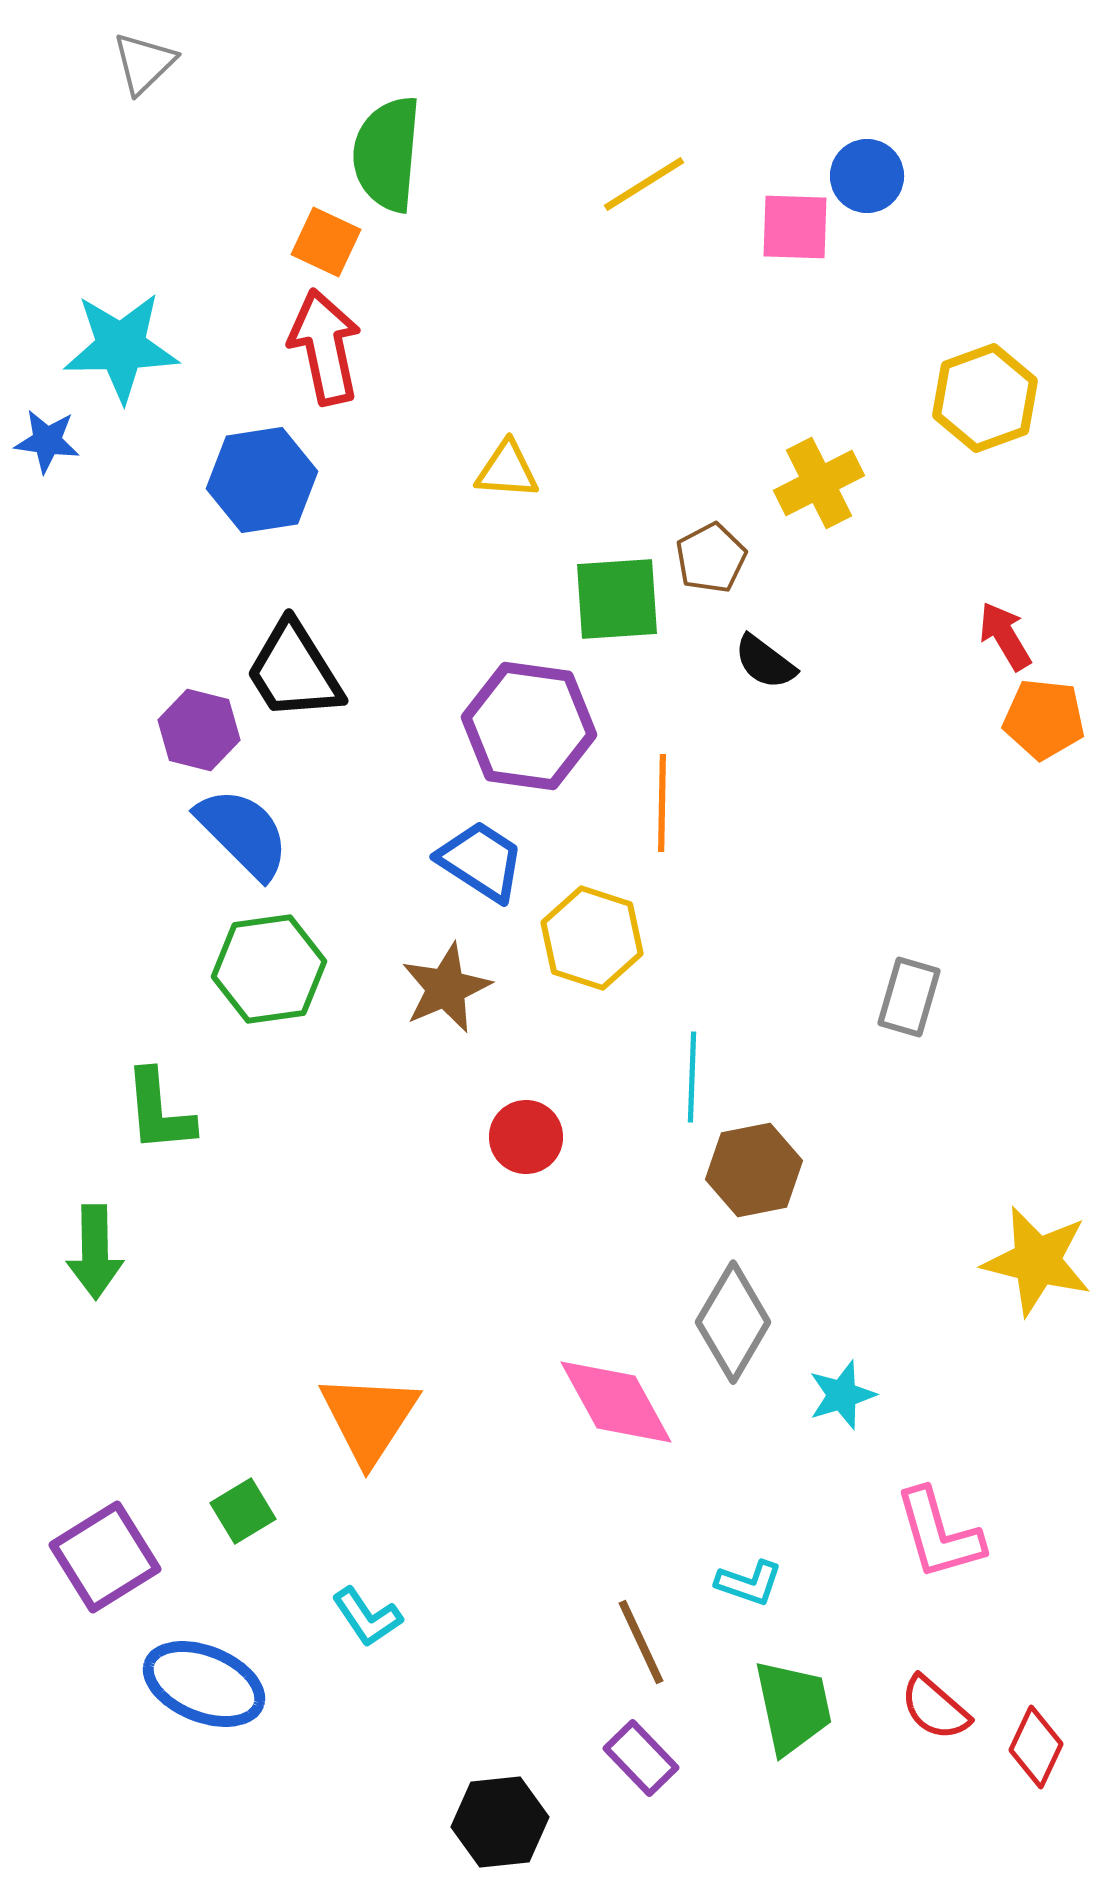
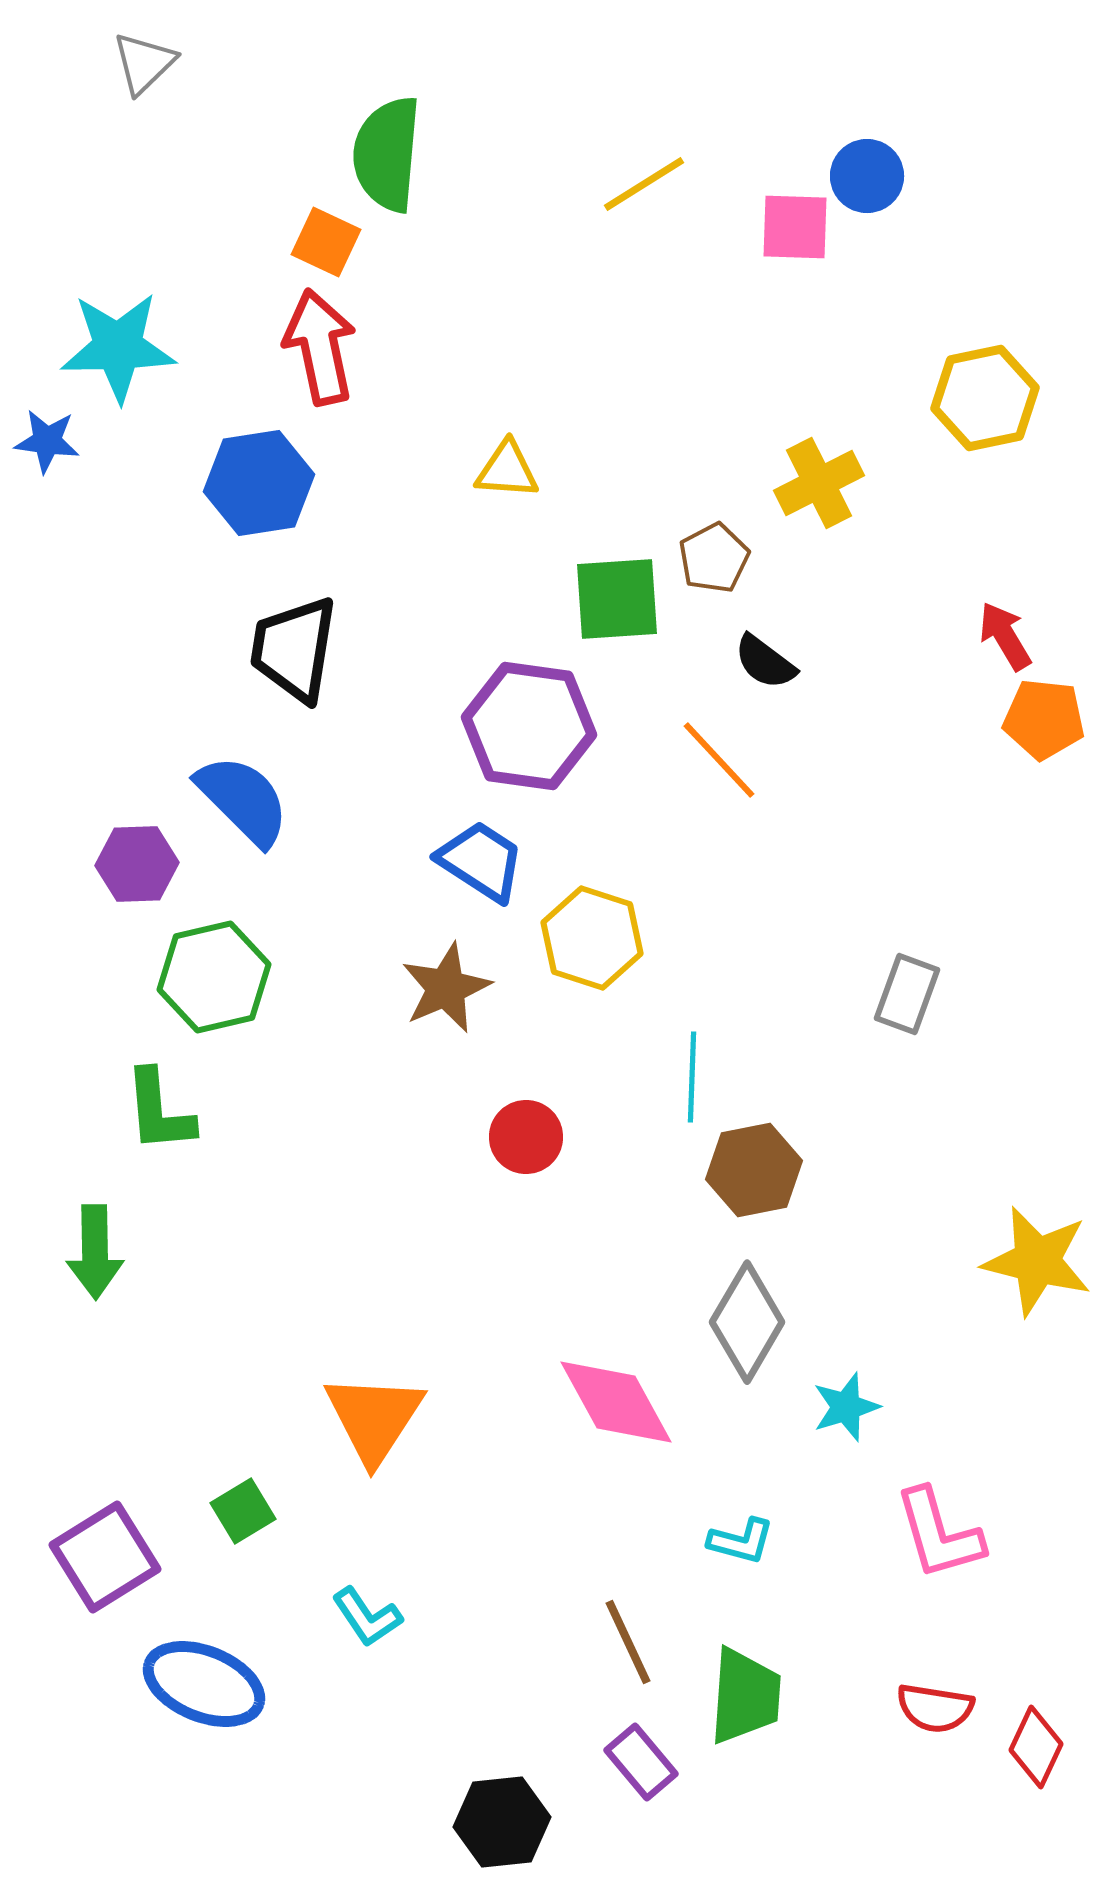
cyan star at (121, 347): moved 3 px left
red arrow at (325, 347): moved 5 px left
yellow hexagon at (985, 398): rotated 8 degrees clockwise
blue hexagon at (262, 480): moved 3 px left, 3 px down
brown pentagon at (711, 558): moved 3 px right
black trapezoid at (294, 671): moved 22 px up; rotated 41 degrees clockwise
purple hexagon at (199, 730): moved 62 px left, 134 px down; rotated 16 degrees counterclockwise
orange line at (662, 803): moved 57 px right, 43 px up; rotated 44 degrees counterclockwise
blue semicircle at (243, 833): moved 33 px up
green hexagon at (269, 969): moved 55 px left, 8 px down; rotated 5 degrees counterclockwise
gray rectangle at (909, 997): moved 2 px left, 3 px up; rotated 4 degrees clockwise
gray diamond at (733, 1322): moved 14 px right
cyan star at (842, 1395): moved 4 px right, 12 px down
orange triangle at (369, 1418): moved 5 px right
cyan L-shape at (749, 1583): moved 8 px left, 42 px up; rotated 4 degrees counterclockwise
brown line at (641, 1642): moved 13 px left
green trapezoid at (793, 1707): moved 48 px left, 11 px up; rotated 16 degrees clockwise
red semicircle at (935, 1708): rotated 32 degrees counterclockwise
purple rectangle at (641, 1758): moved 4 px down; rotated 4 degrees clockwise
black hexagon at (500, 1822): moved 2 px right
